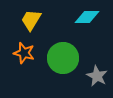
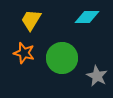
green circle: moved 1 px left
